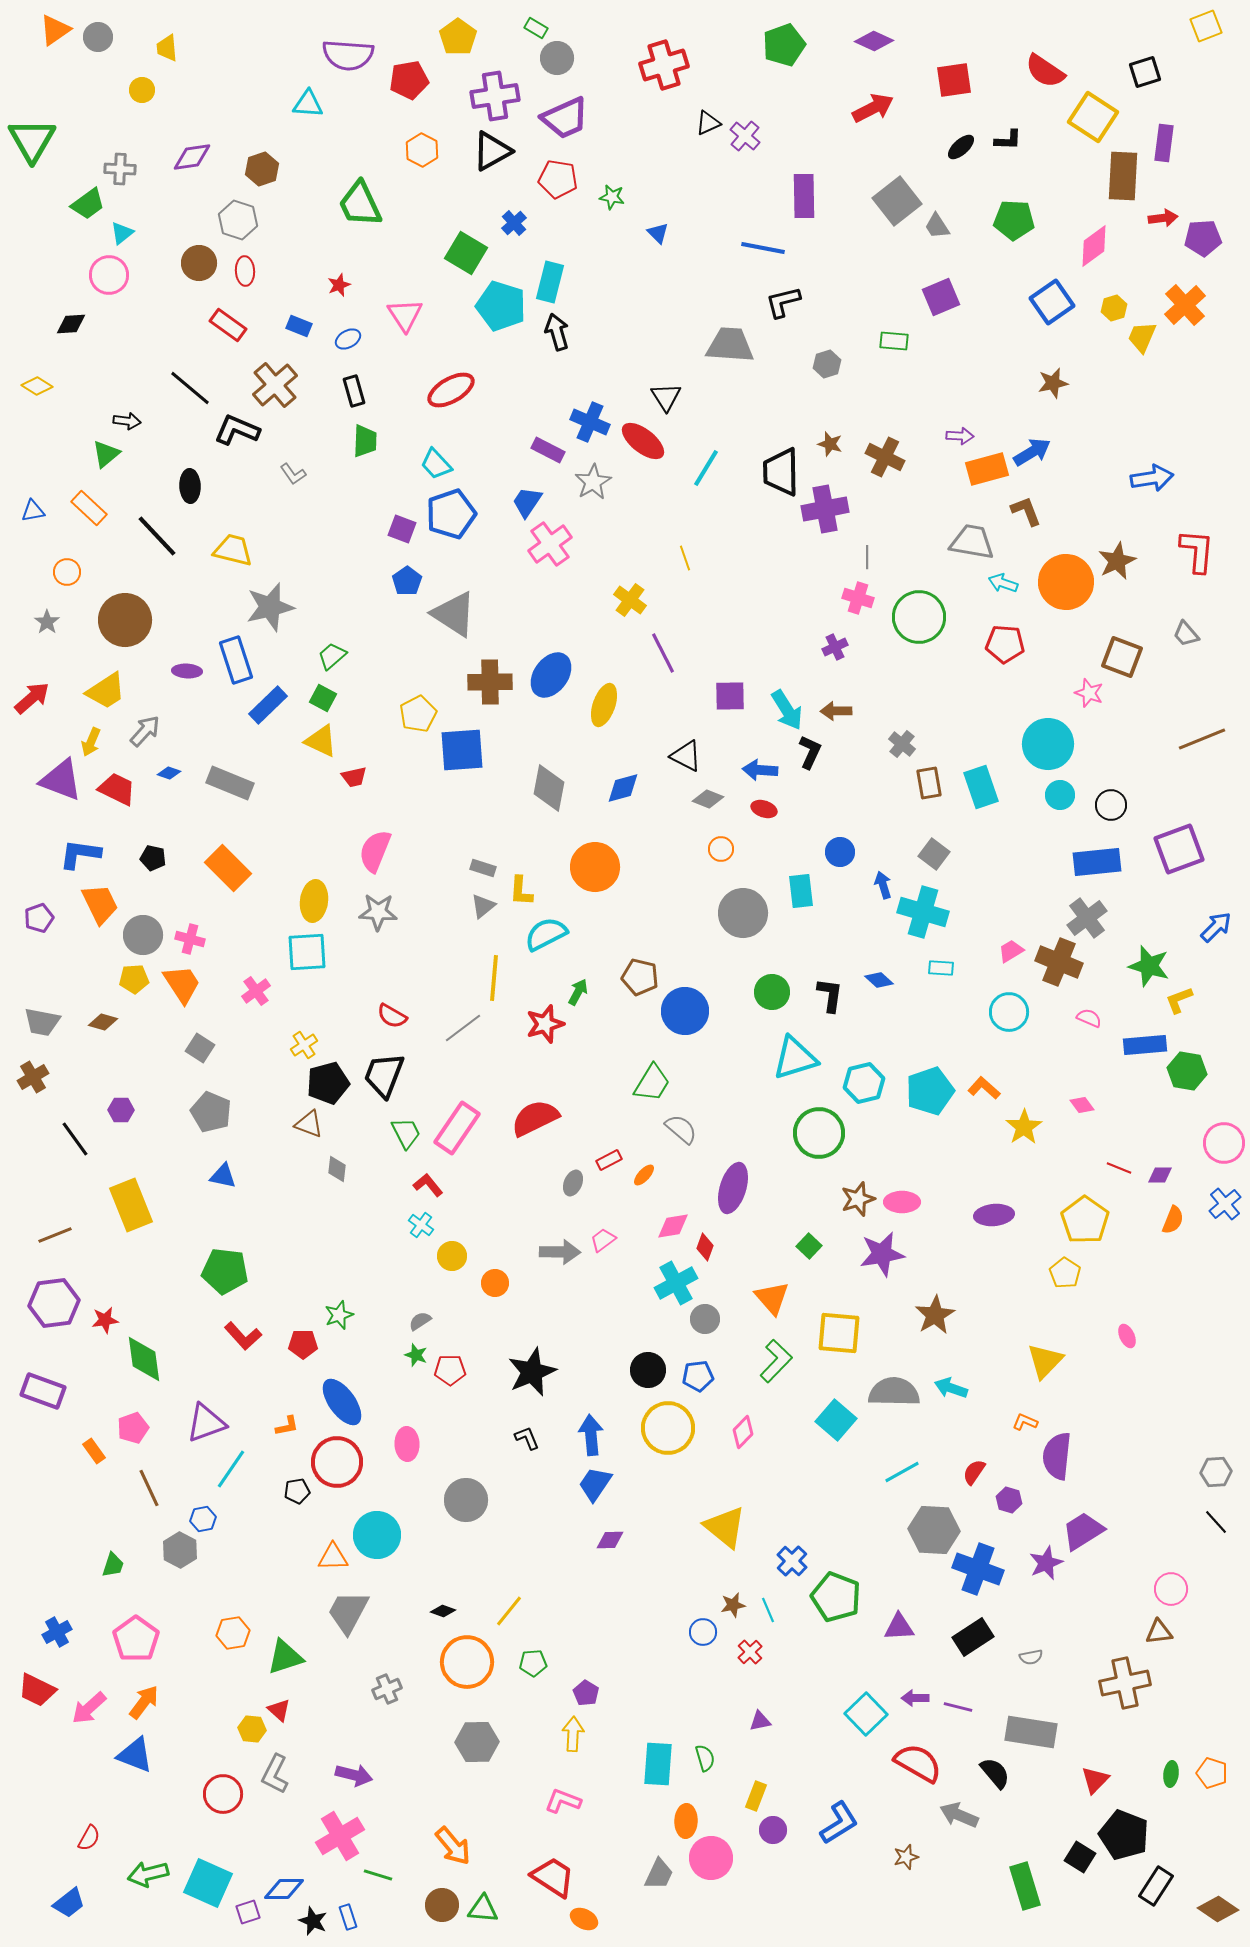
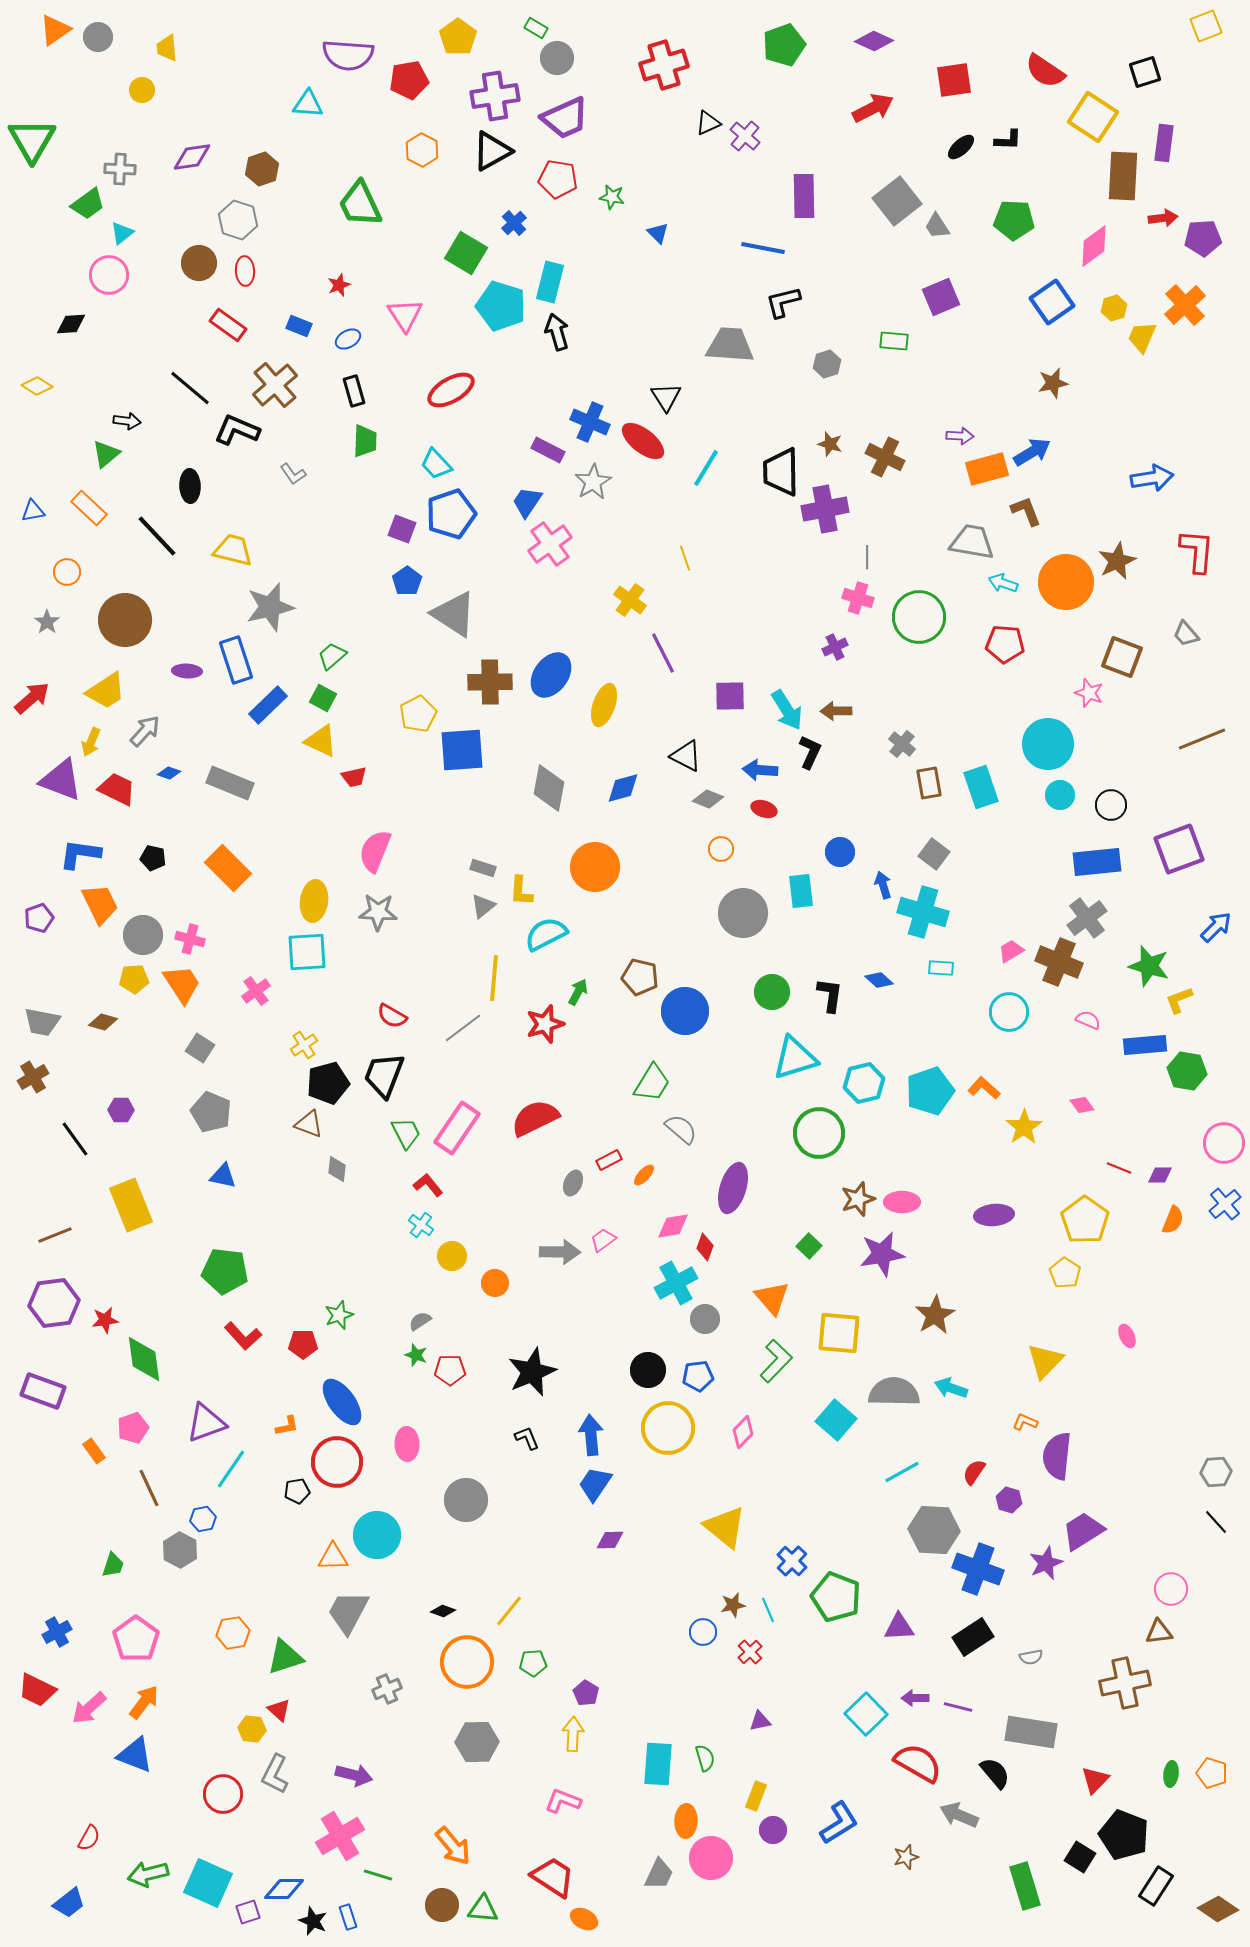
pink semicircle at (1089, 1018): moved 1 px left, 2 px down
